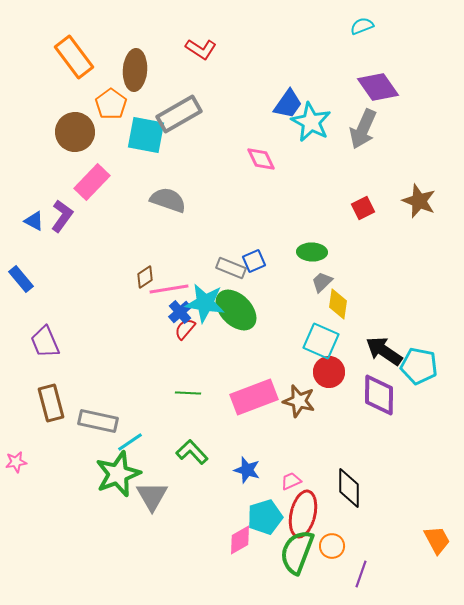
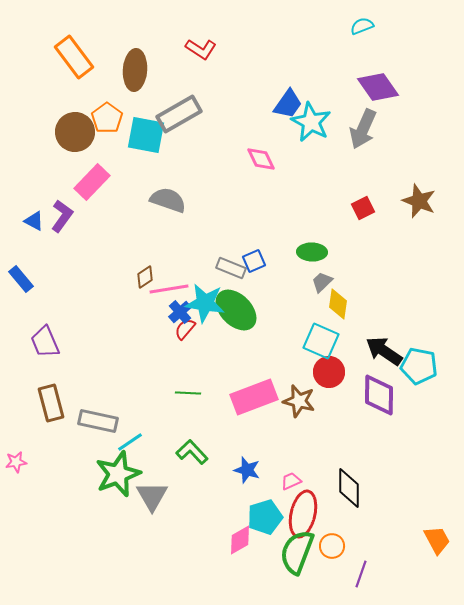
orange pentagon at (111, 104): moved 4 px left, 14 px down
